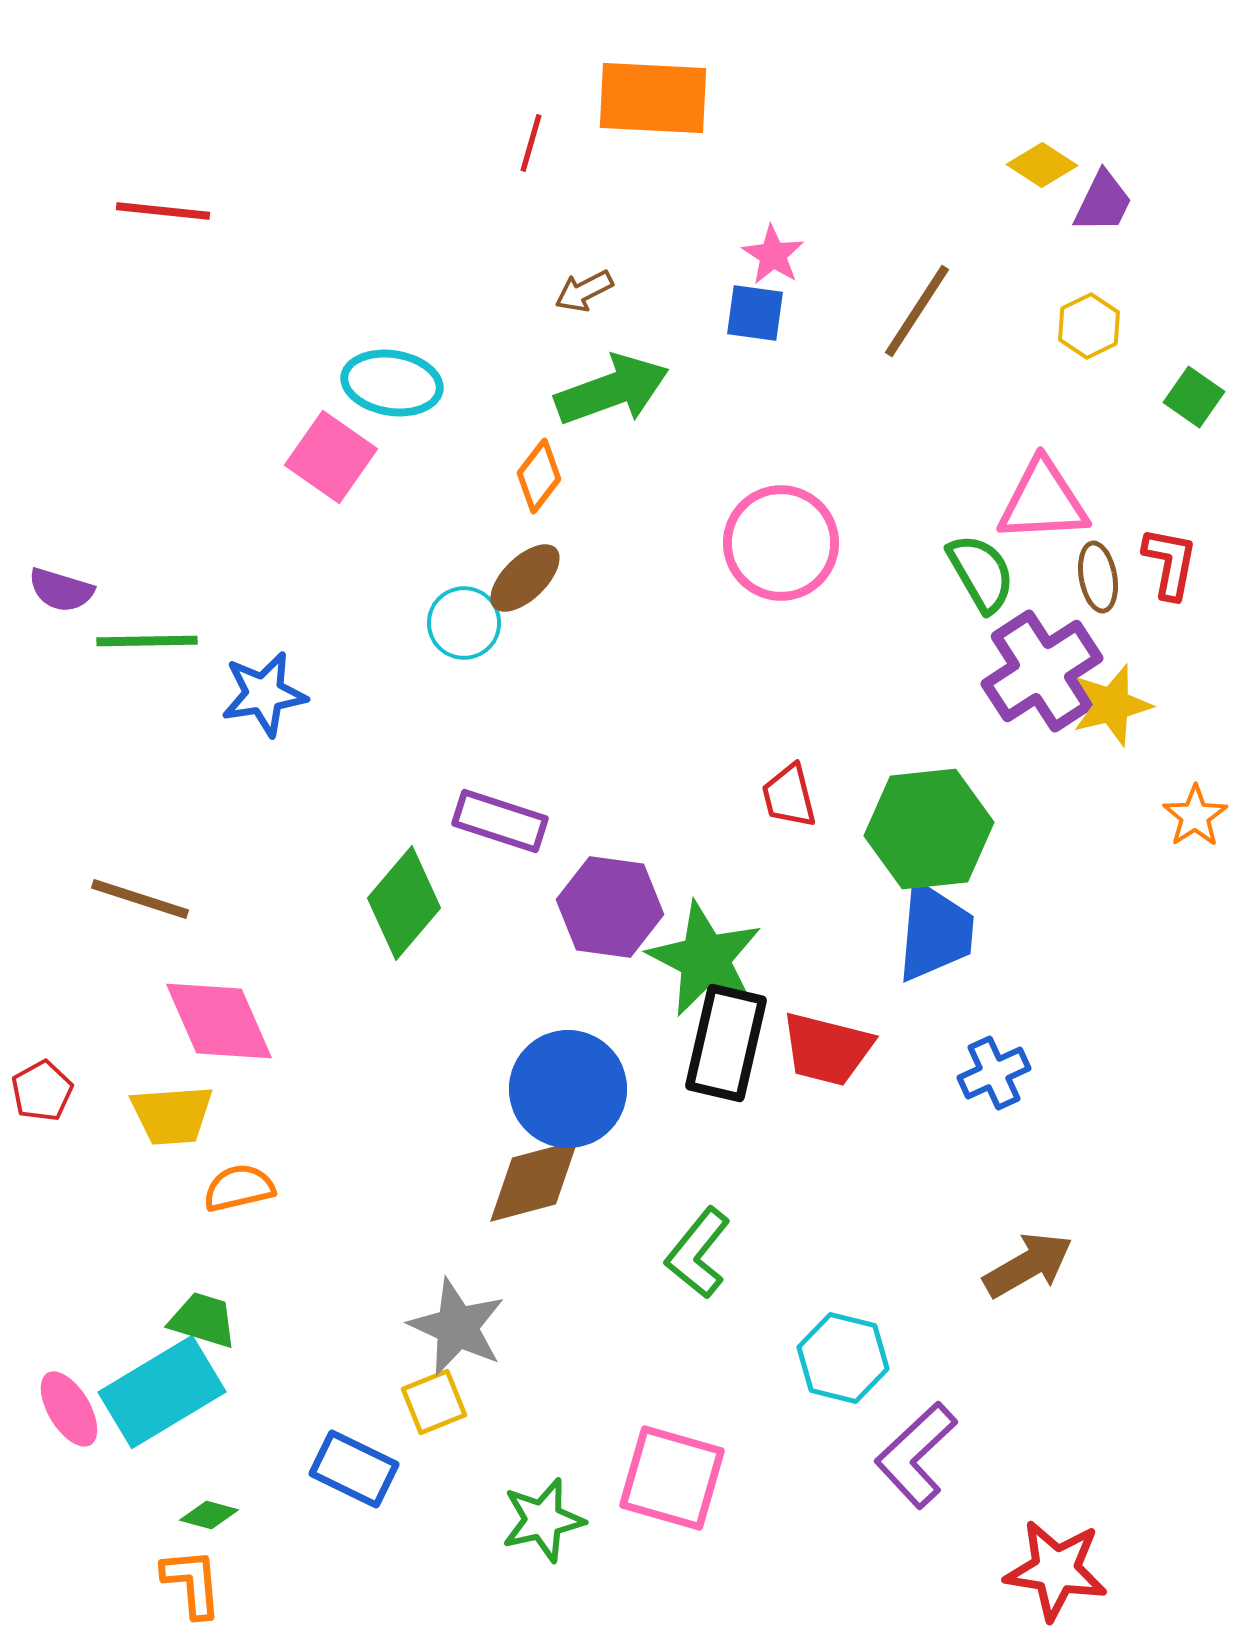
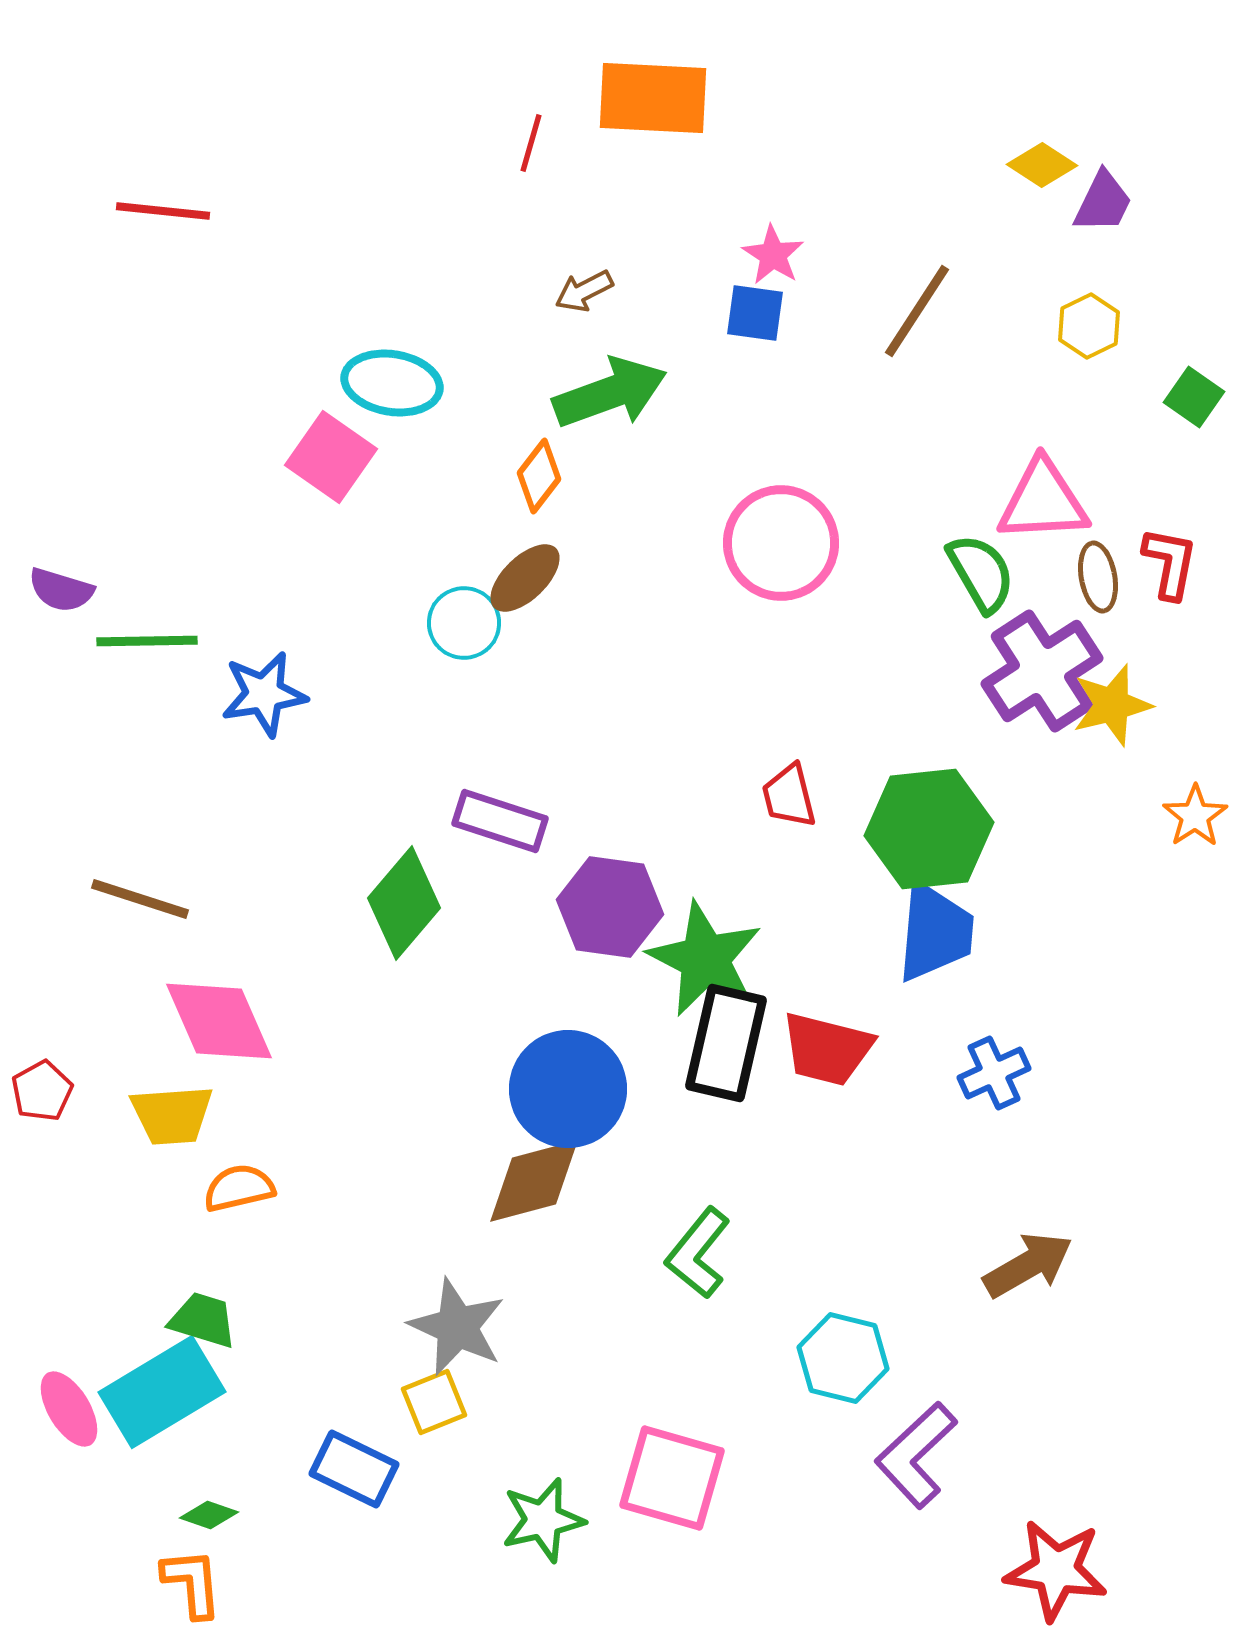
green arrow at (612, 390): moved 2 px left, 3 px down
green diamond at (209, 1515): rotated 4 degrees clockwise
